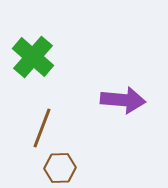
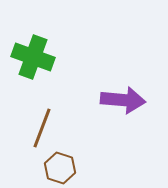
green cross: rotated 21 degrees counterclockwise
brown hexagon: rotated 20 degrees clockwise
